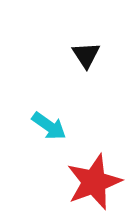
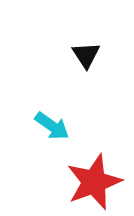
cyan arrow: moved 3 px right
